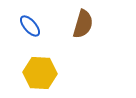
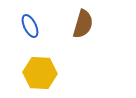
blue ellipse: rotated 15 degrees clockwise
